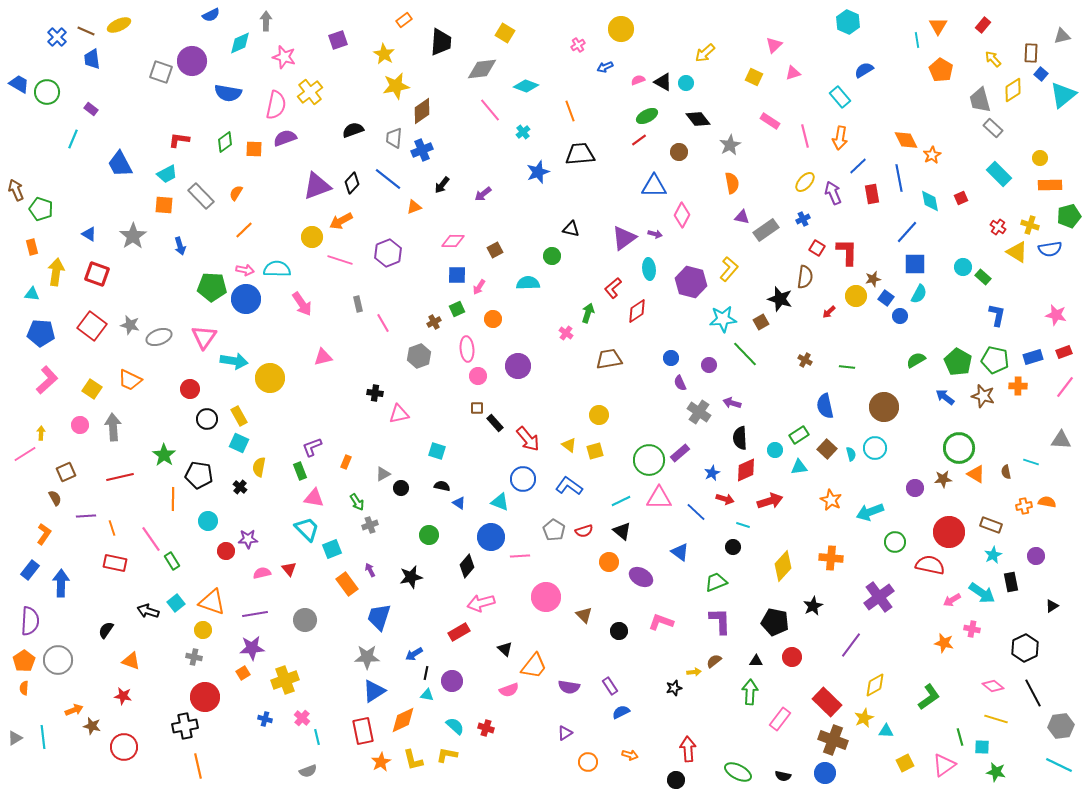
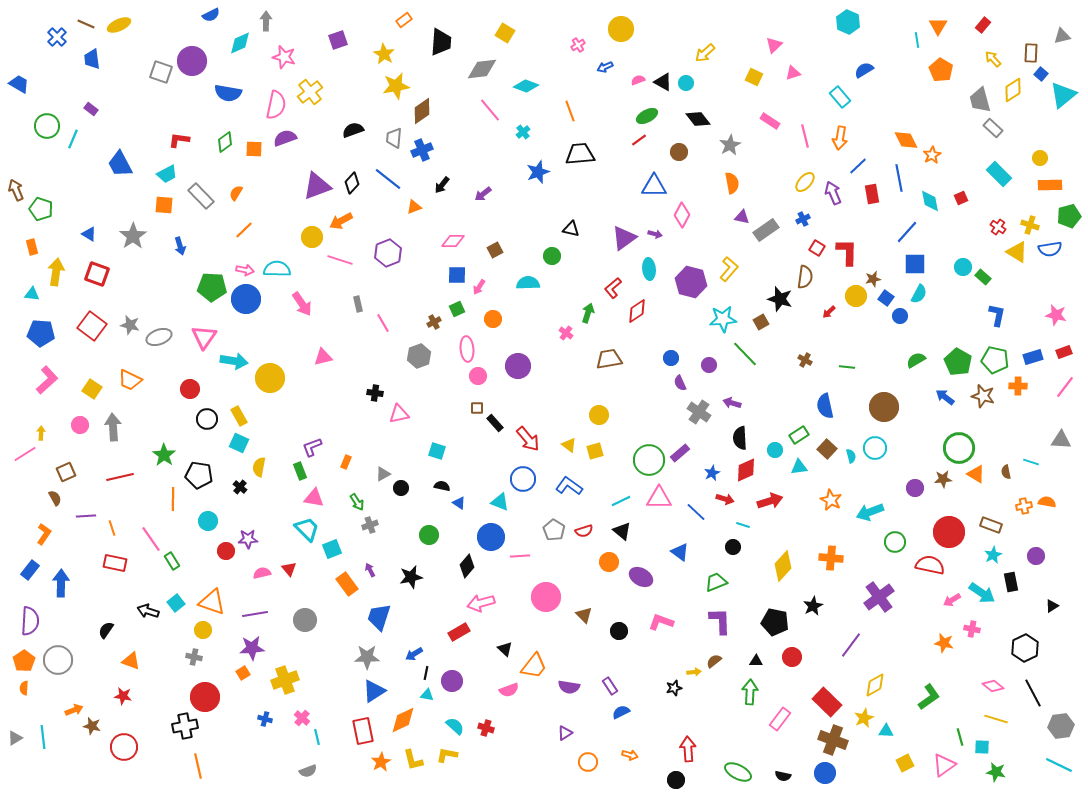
brown line at (86, 31): moved 7 px up
green circle at (47, 92): moved 34 px down
cyan semicircle at (851, 454): moved 2 px down
